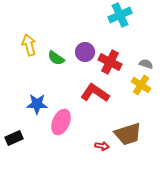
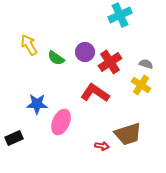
yellow arrow: rotated 15 degrees counterclockwise
red cross: rotated 30 degrees clockwise
